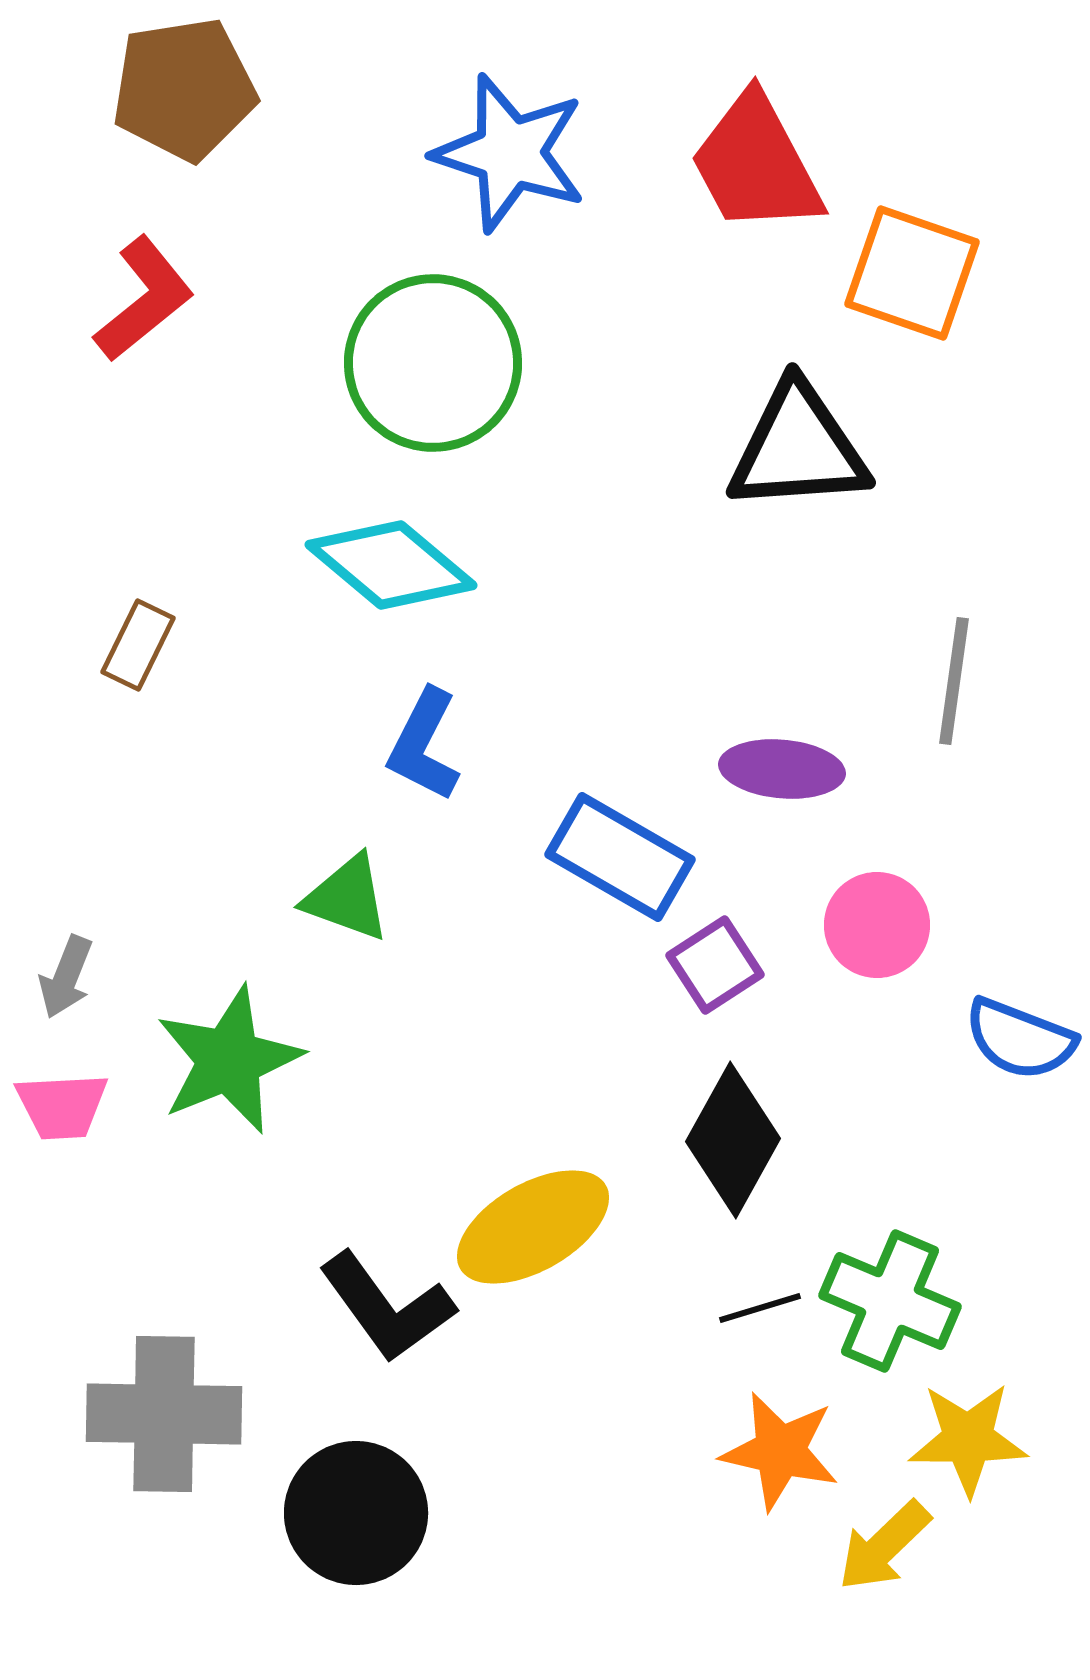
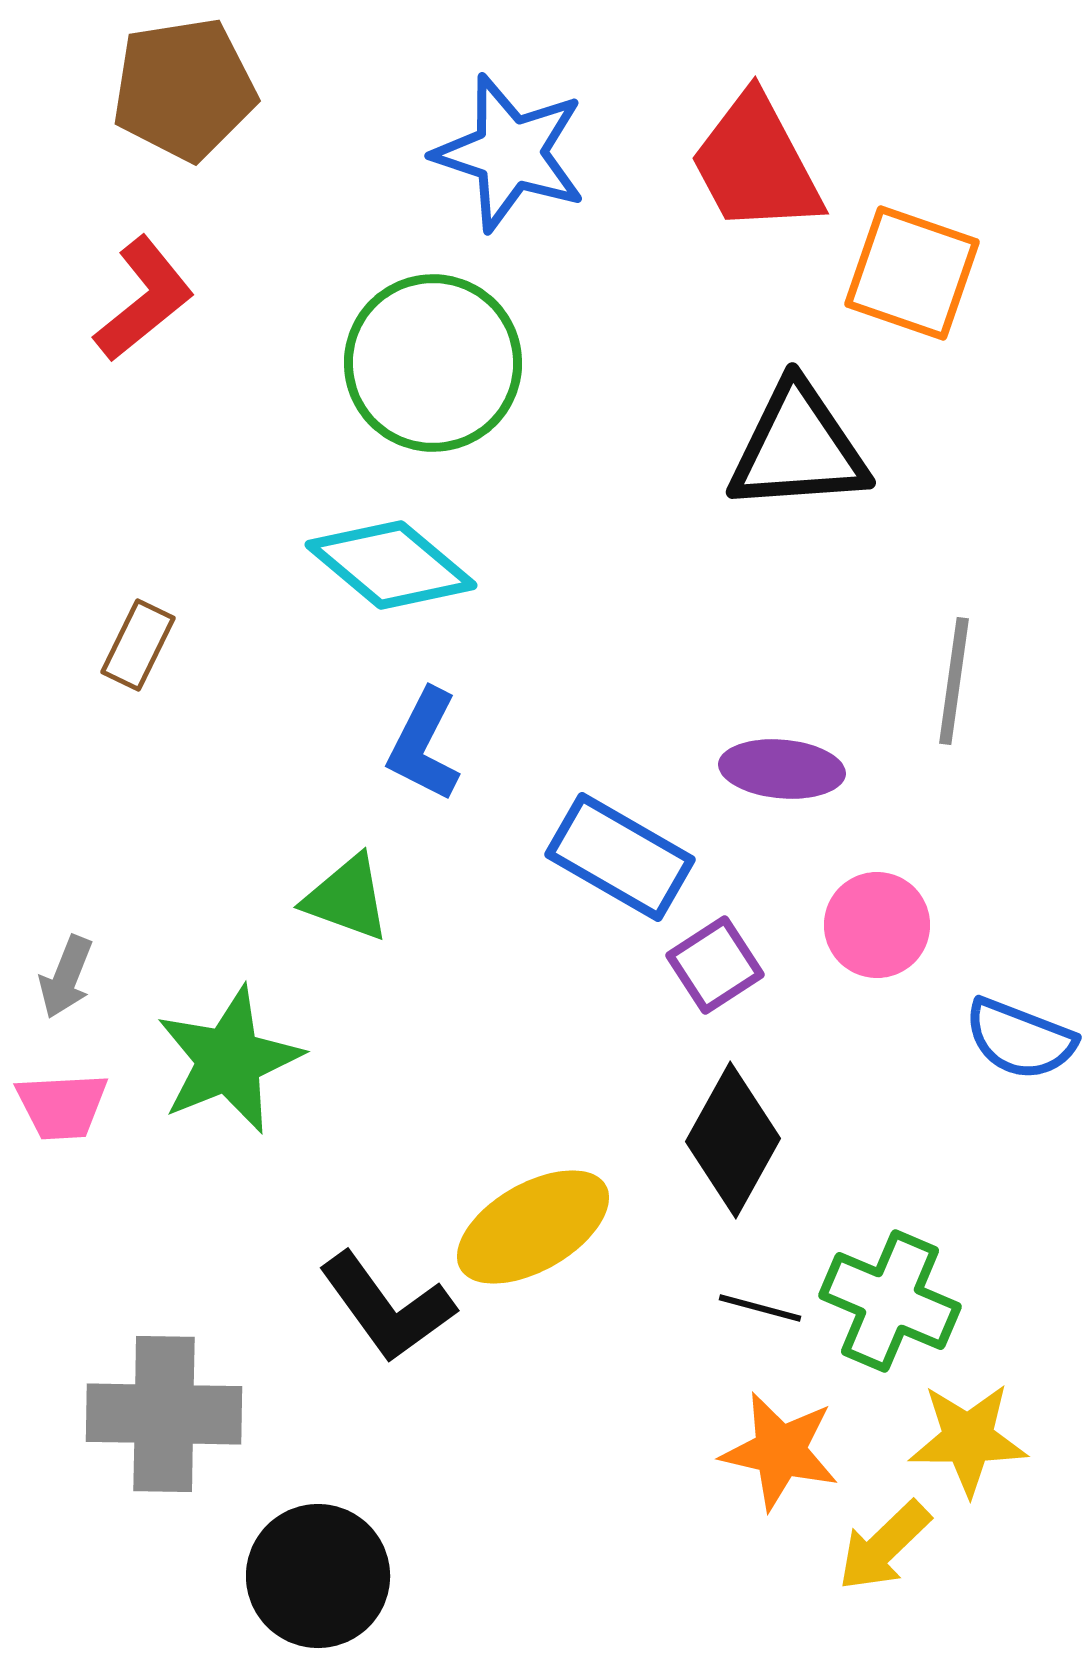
black line: rotated 32 degrees clockwise
black circle: moved 38 px left, 63 px down
